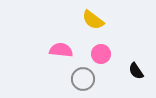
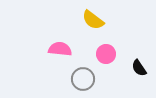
pink semicircle: moved 1 px left, 1 px up
pink circle: moved 5 px right
black semicircle: moved 3 px right, 3 px up
